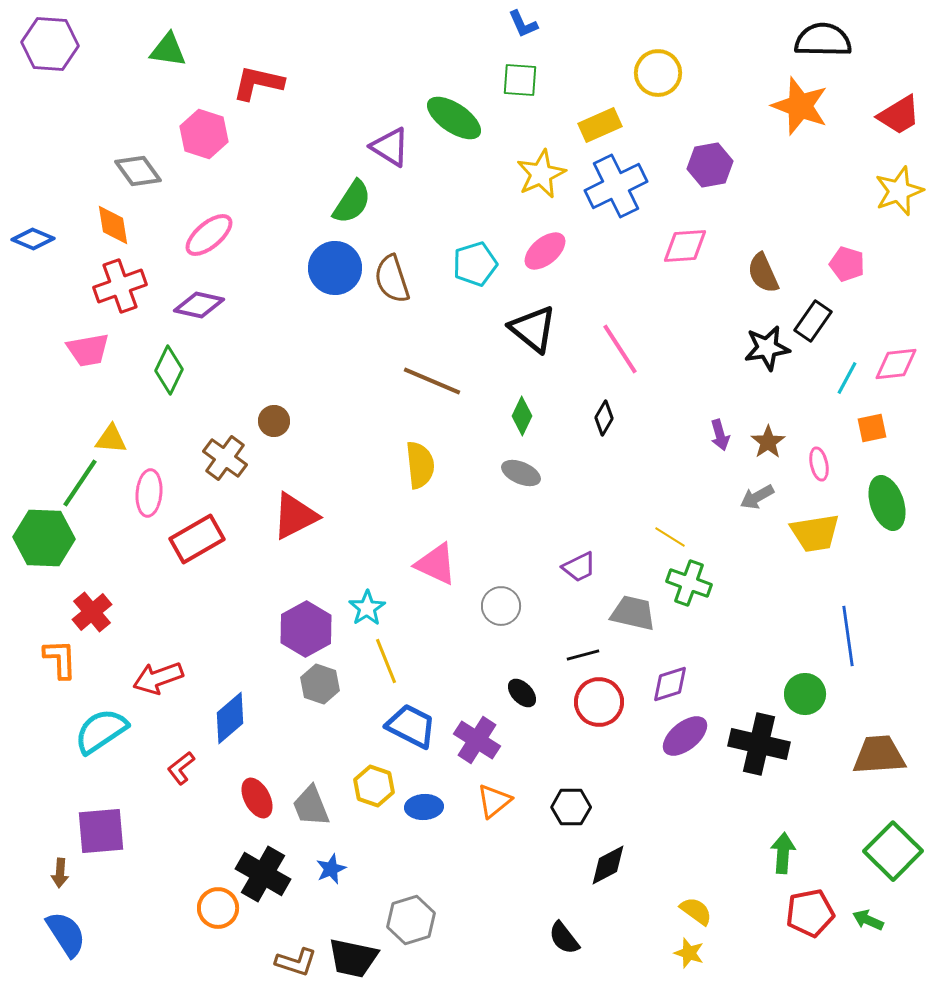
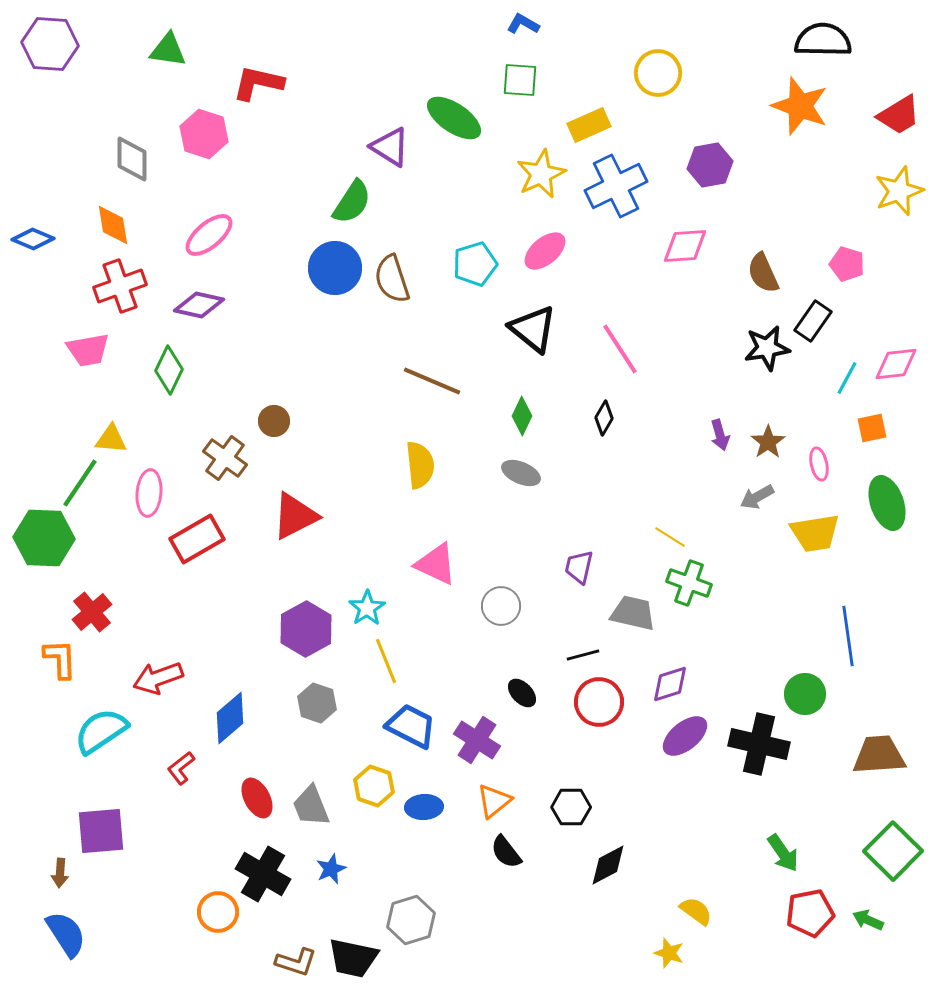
blue L-shape at (523, 24): rotated 144 degrees clockwise
yellow rectangle at (600, 125): moved 11 px left
gray diamond at (138, 171): moved 6 px left, 12 px up; rotated 36 degrees clockwise
purple trapezoid at (579, 567): rotated 129 degrees clockwise
gray hexagon at (320, 684): moved 3 px left, 19 px down
green arrow at (783, 853): rotated 141 degrees clockwise
orange circle at (218, 908): moved 4 px down
black semicircle at (564, 938): moved 58 px left, 86 px up
yellow star at (689, 953): moved 20 px left
